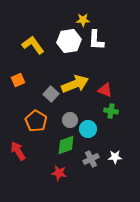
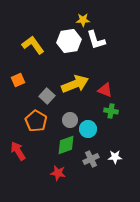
white L-shape: rotated 20 degrees counterclockwise
gray square: moved 4 px left, 2 px down
red star: moved 1 px left
